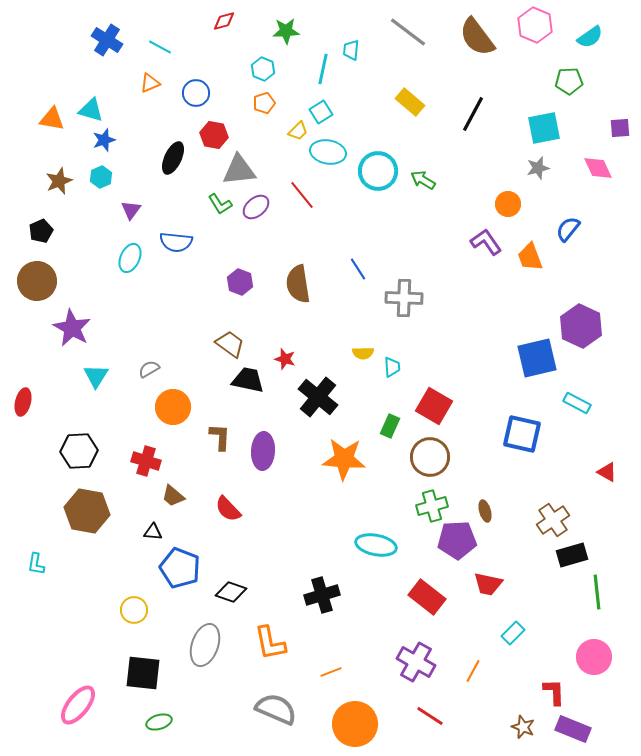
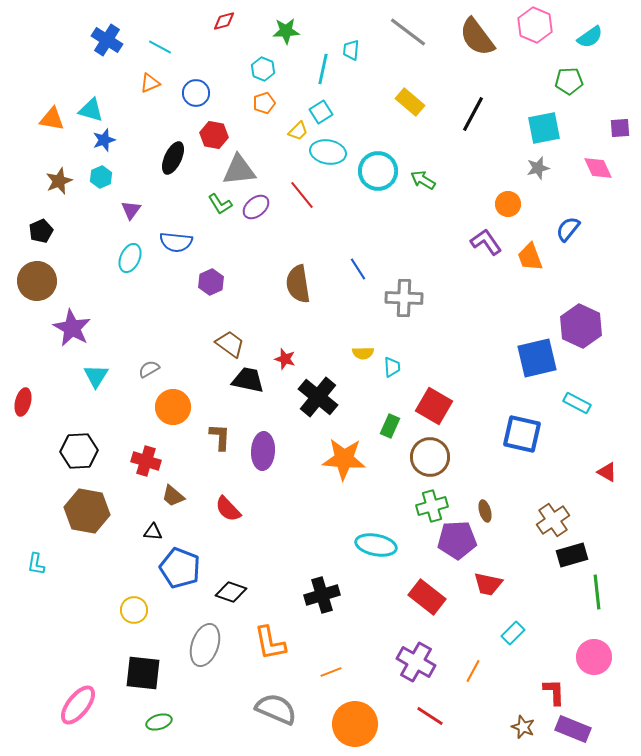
purple hexagon at (240, 282): moved 29 px left; rotated 15 degrees clockwise
